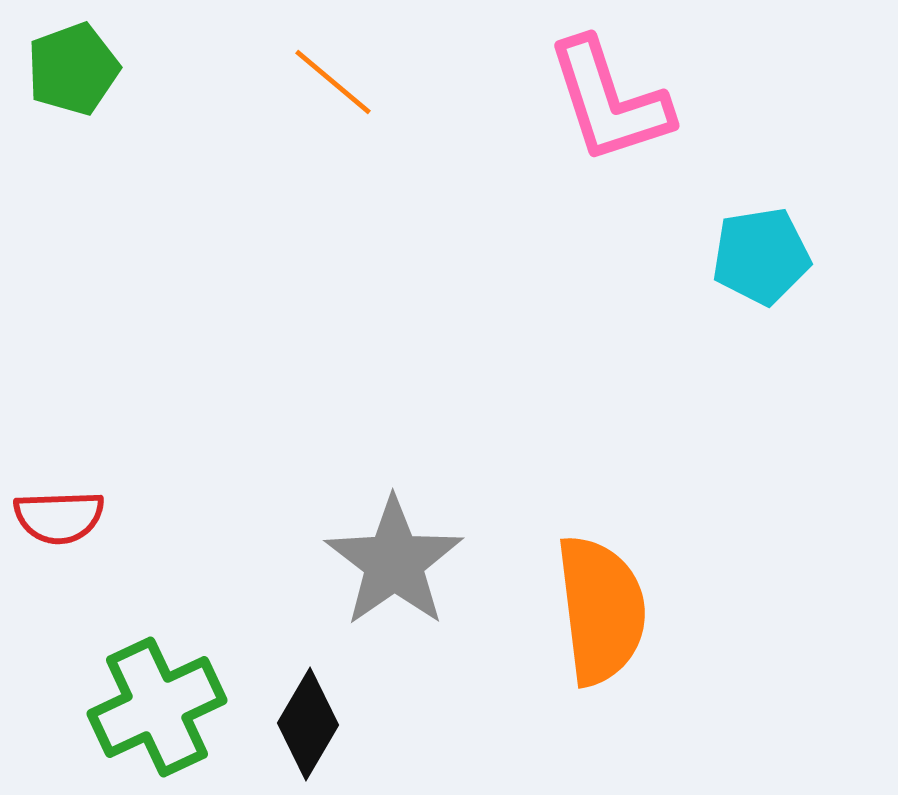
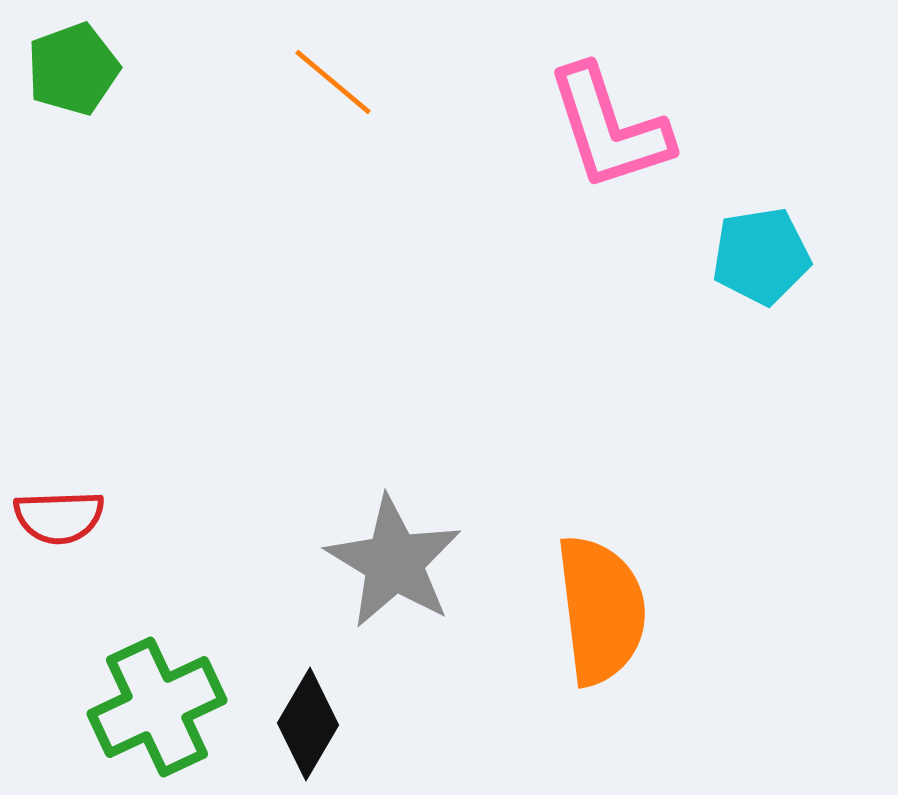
pink L-shape: moved 27 px down
gray star: rotated 6 degrees counterclockwise
